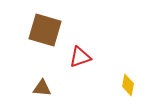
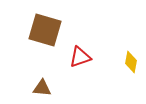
yellow diamond: moved 3 px right, 23 px up
